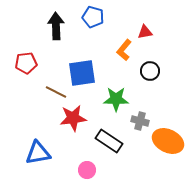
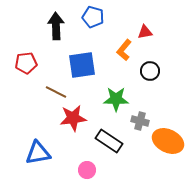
blue square: moved 8 px up
